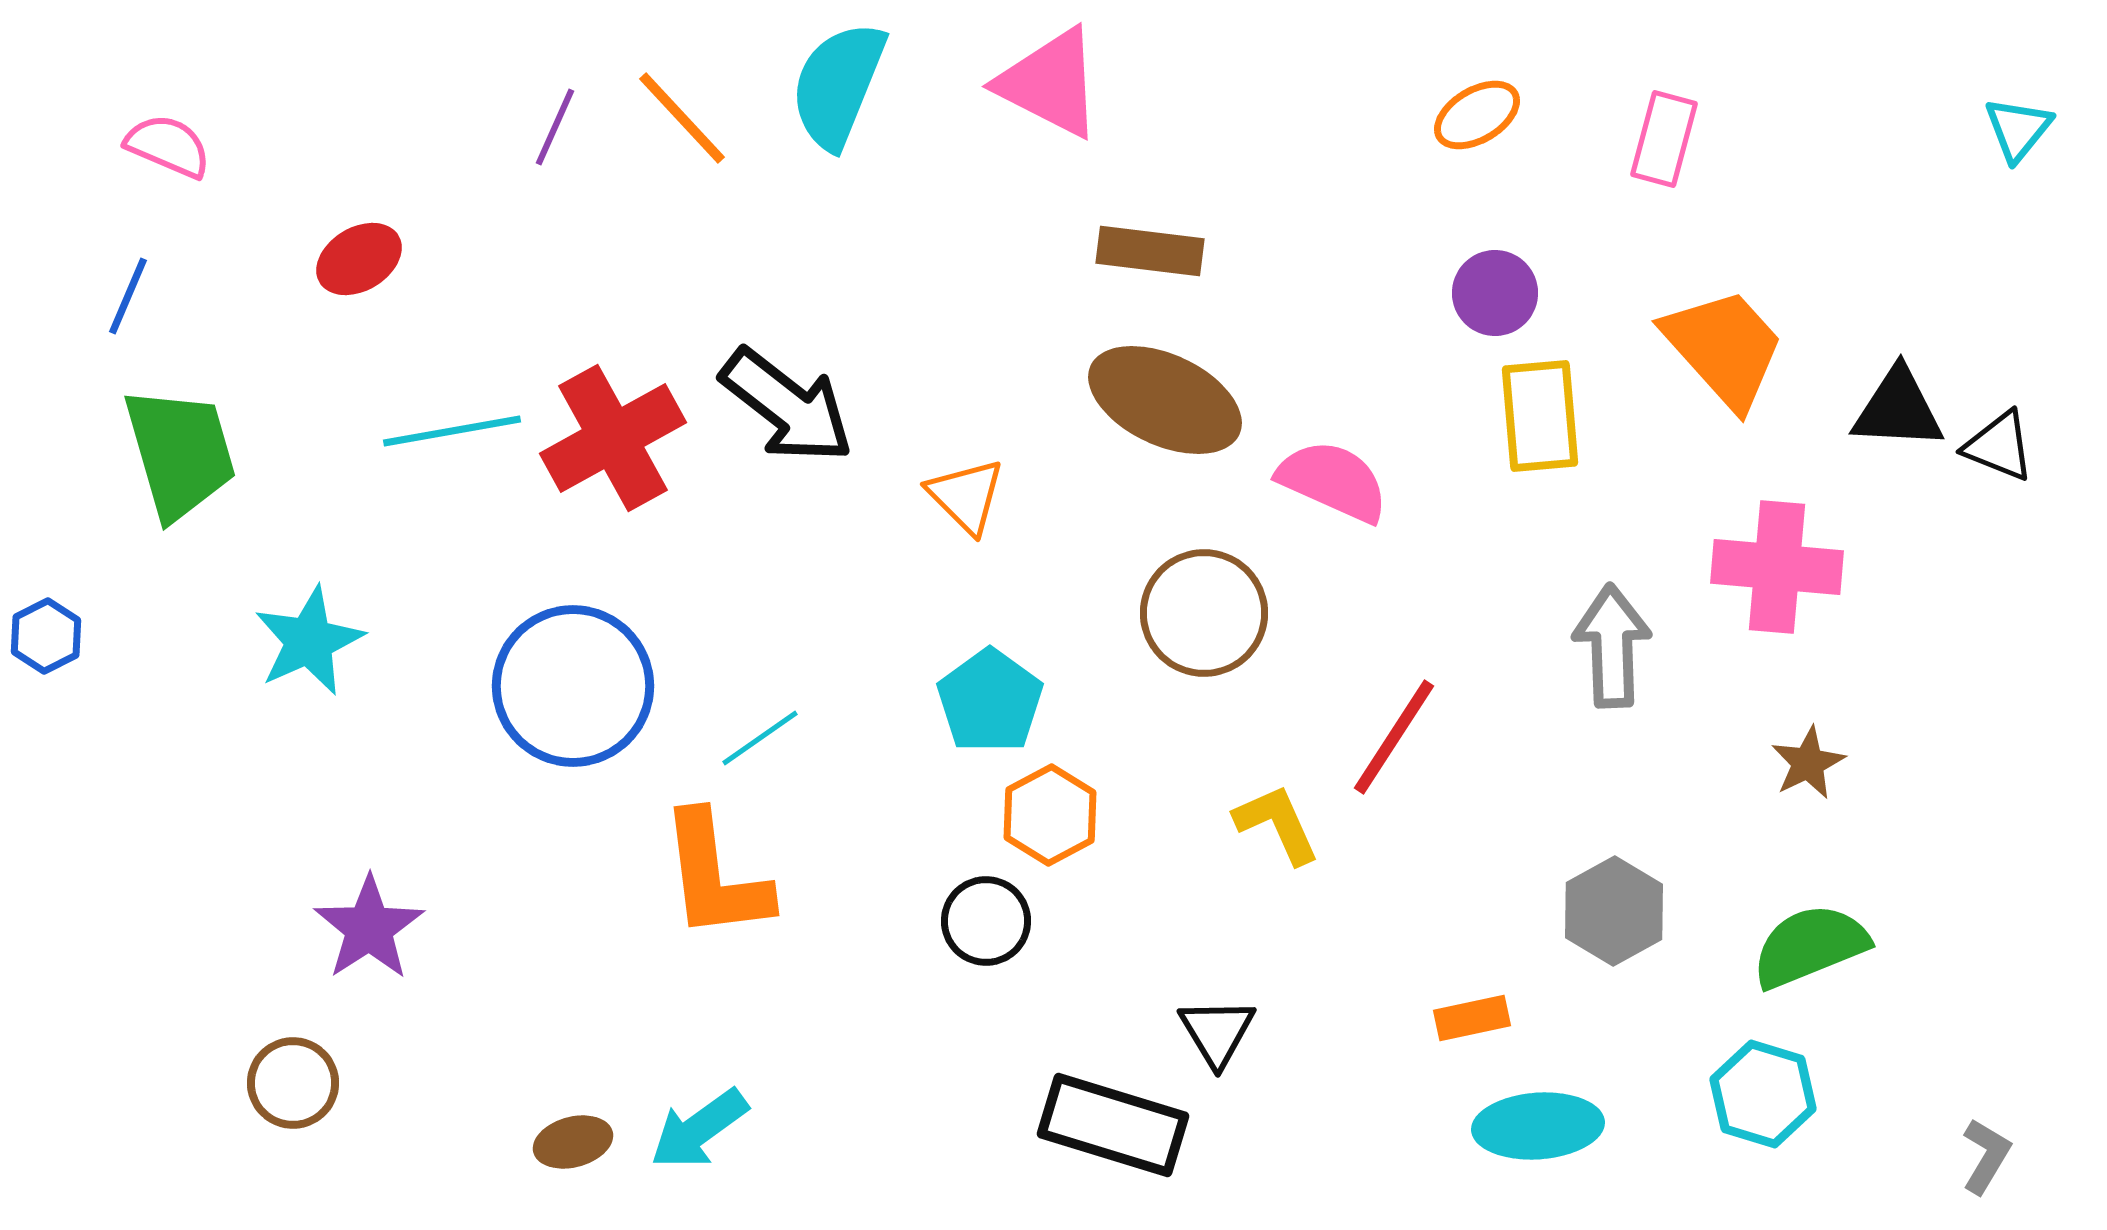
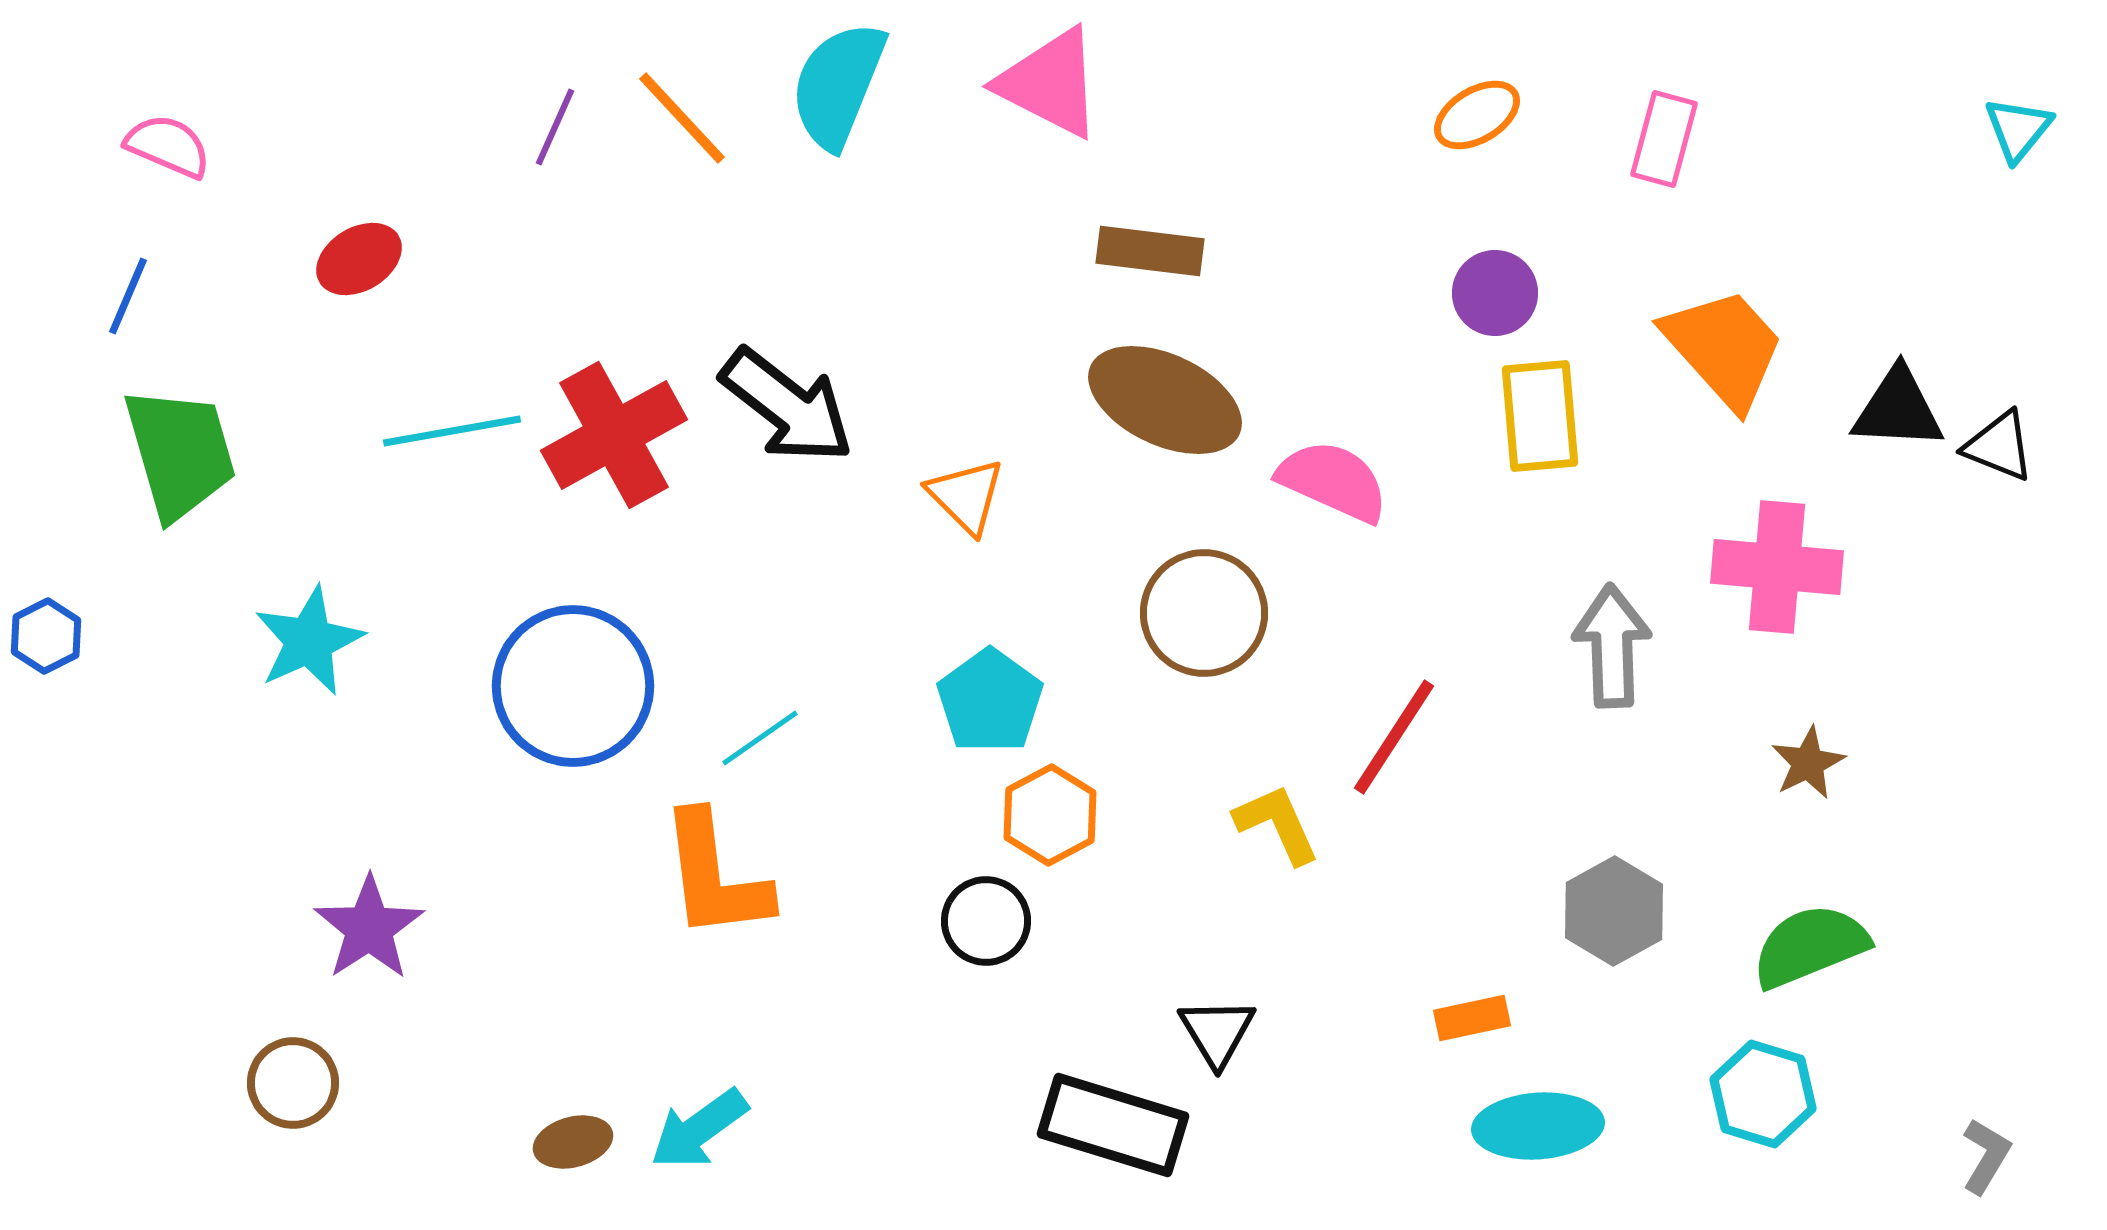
red cross at (613, 438): moved 1 px right, 3 px up
